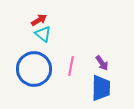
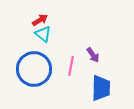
red arrow: moved 1 px right
purple arrow: moved 9 px left, 8 px up
